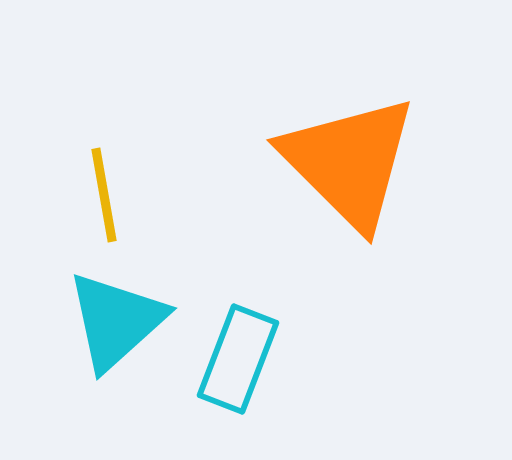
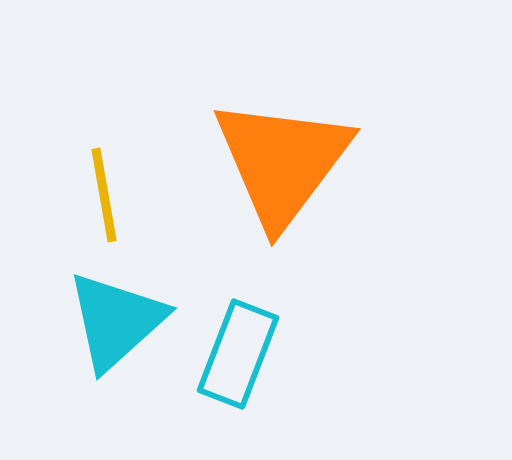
orange triangle: moved 67 px left; rotated 22 degrees clockwise
cyan rectangle: moved 5 px up
